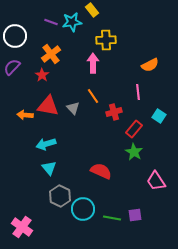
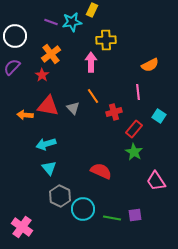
yellow rectangle: rotated 64 degrees clockwise
pink arrow: moved 2 px left, 1 px up
